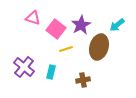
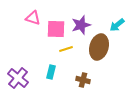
purple star: rotated 12 degrees clockwise
pink square: rotated 36 degrees counterclockwise
purple cross: moved 6 px left, 11 px down
brown cross: rotated 24 degrees clockwise
